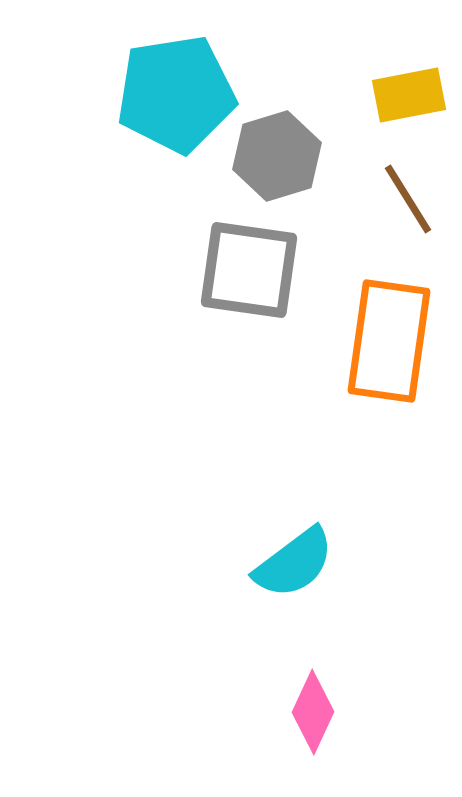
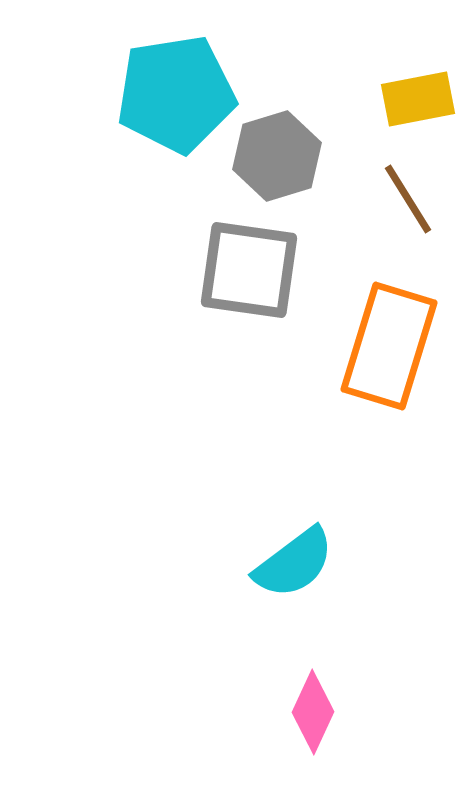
yellow rectangle: moved 9 px right, 4 px down
orange rectangle: moved 5 px down; rotated 9 degrees clockwise
